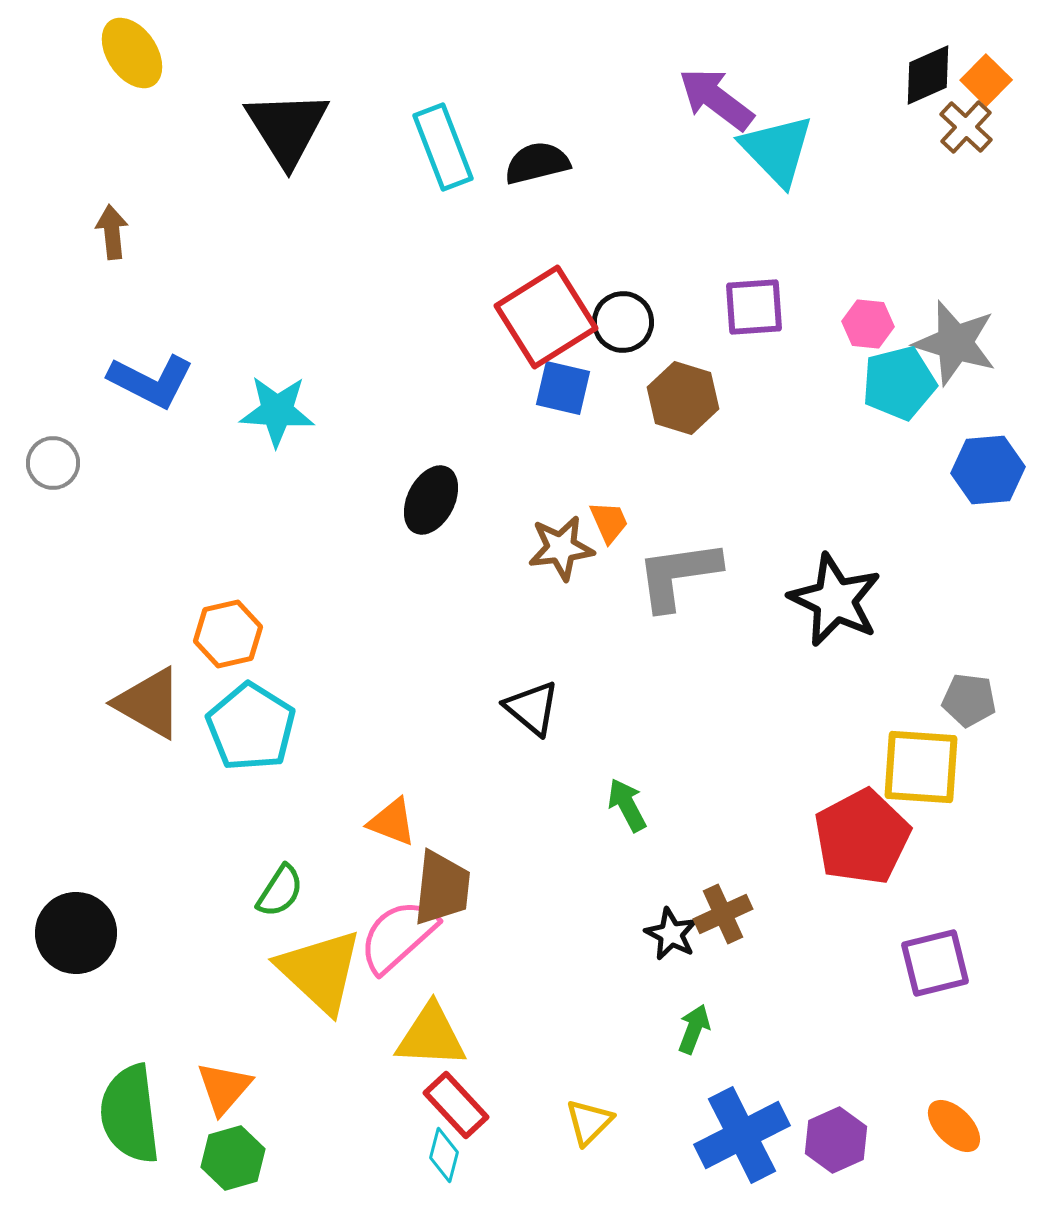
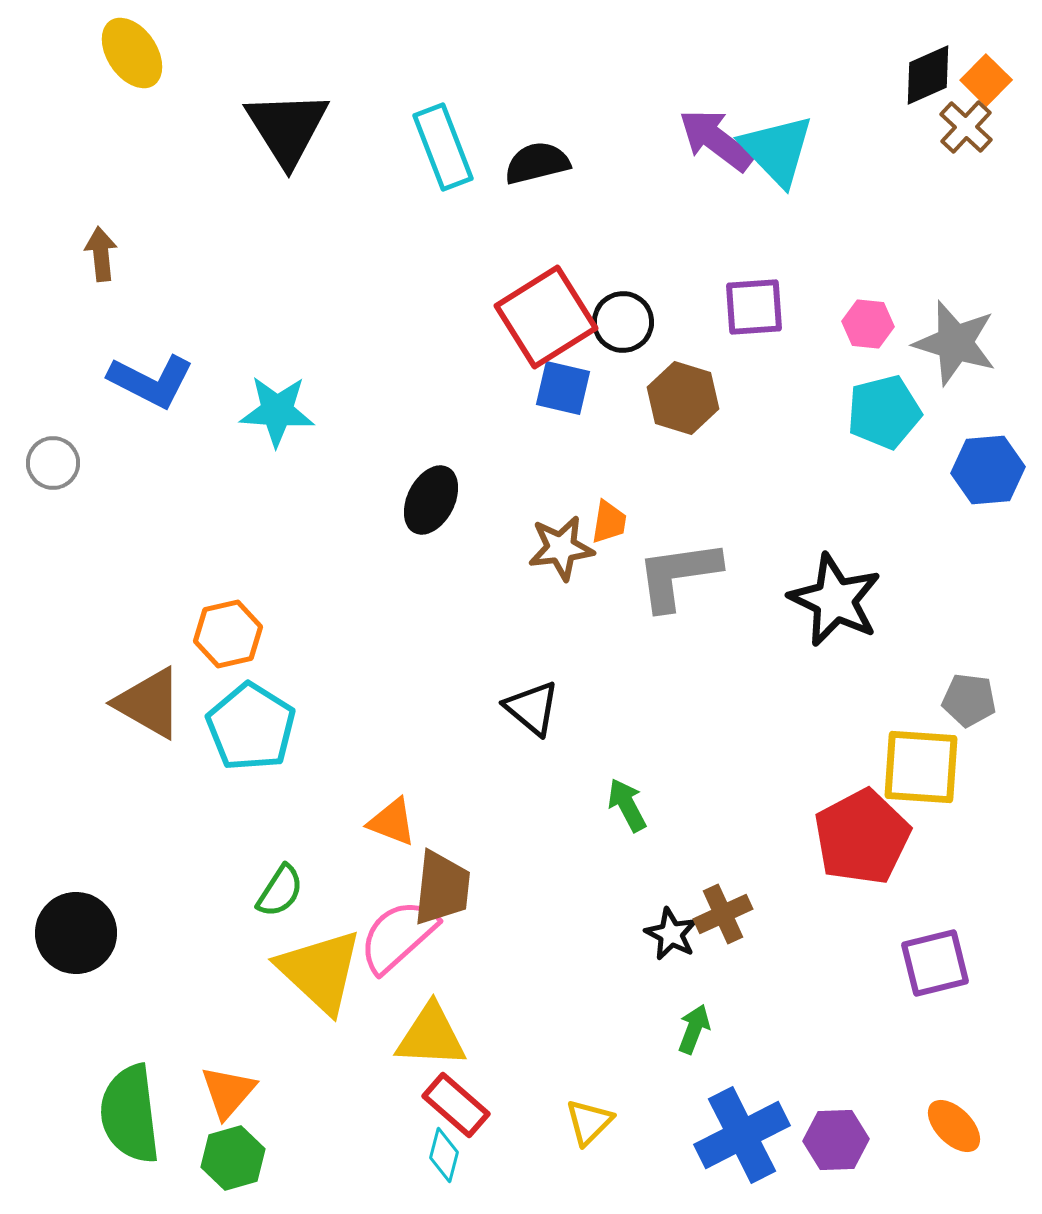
purple arrow at (716, 99): moved 41 px down
brown arrow at (112, 232): moved 11 px left, 22 px down
cyan pentagon at (899, 383): moved 15 px left, 29 px down
orange trapezoid at (609, 522): rotated 33 degrees clockwise
orange triangle at (224, 1088): moved 4 px right, 4 px down
red rectangle at (456, 1105): rotated 6 degrees counterclockwise
purple hexagon at (836, 1140): rotated 22 degrees clockwise
